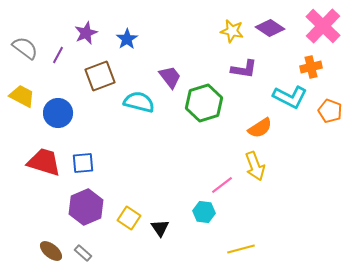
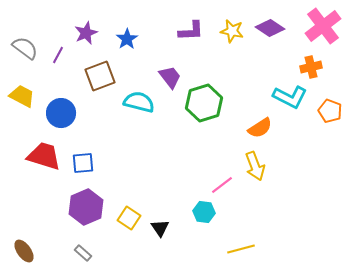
pink cross: rotated 9 degrees clockwise
purple L-shape: moved 53 px left, 38 px up; rotated 12 degrees counterclockwise
blue circle: moved 3 px right
red trapezoid: moved 6 px up
brown ellipse: moved 27 px left; rotated 15 degrees clockwise
